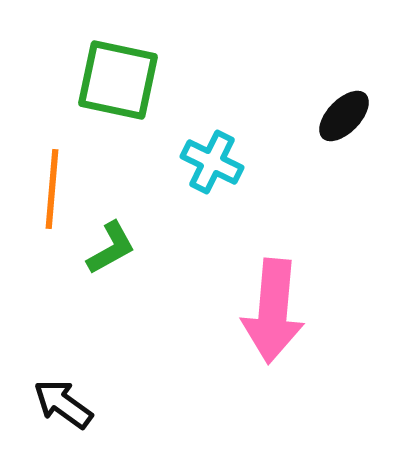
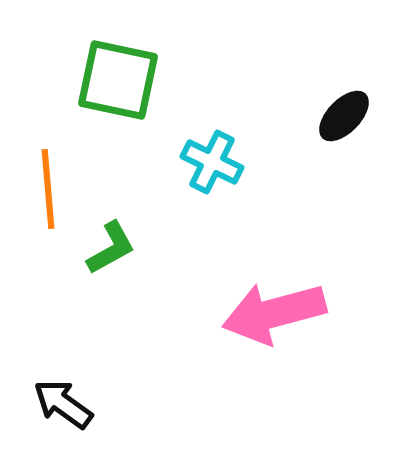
orange line: moved 4 px left; rotated 10 degrees counterclockwise
pink arrow: moved 1 px right, 2 px down; rotated 70 degrees clockwise
